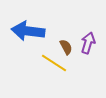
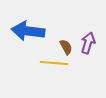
yellow line: rotated 28 degrees counterclockwise
